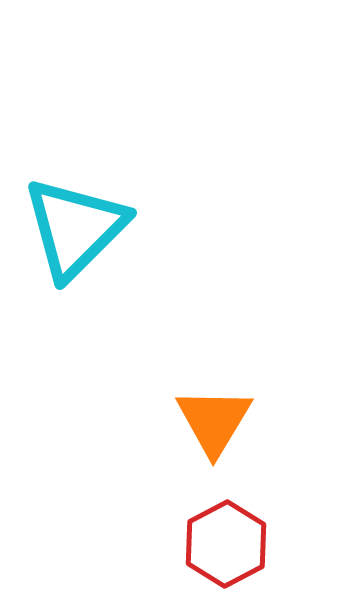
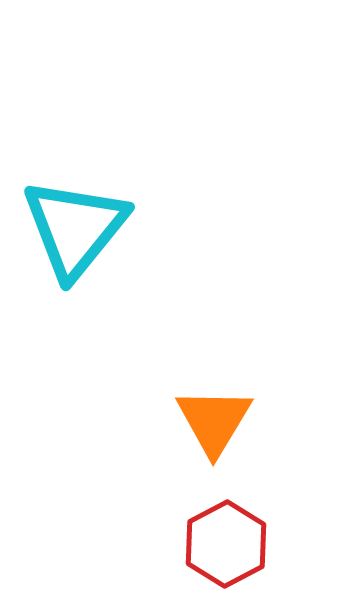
cyan triangle: rotated 6 degrees counterclockwise
